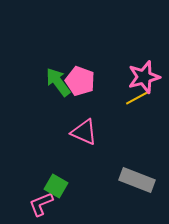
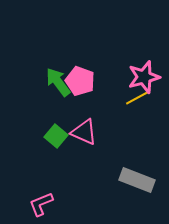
green square: moved 50 px up; rotated 10 degrees clockwise
